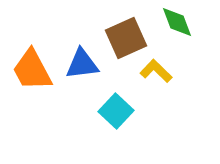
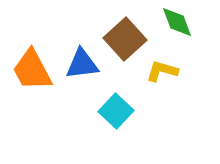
brown square: moved 1 px left, 1 px down; rotated 18 degrees counterclockwise
yellow L-shape: moved 6 px right; rotated 28 degrees counterclockwise
